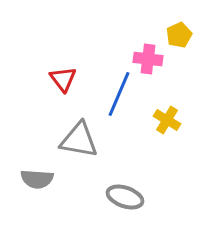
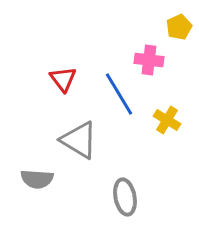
yellow pentagon: moved 8 px up
pink cross: moved 1 px right, 1 px down
blue line: rotated 54 degrees counterclockwise
gray triangle: rotated 21 degrees clockwise
gray ellipse: rotated 60 degrees clockwise
